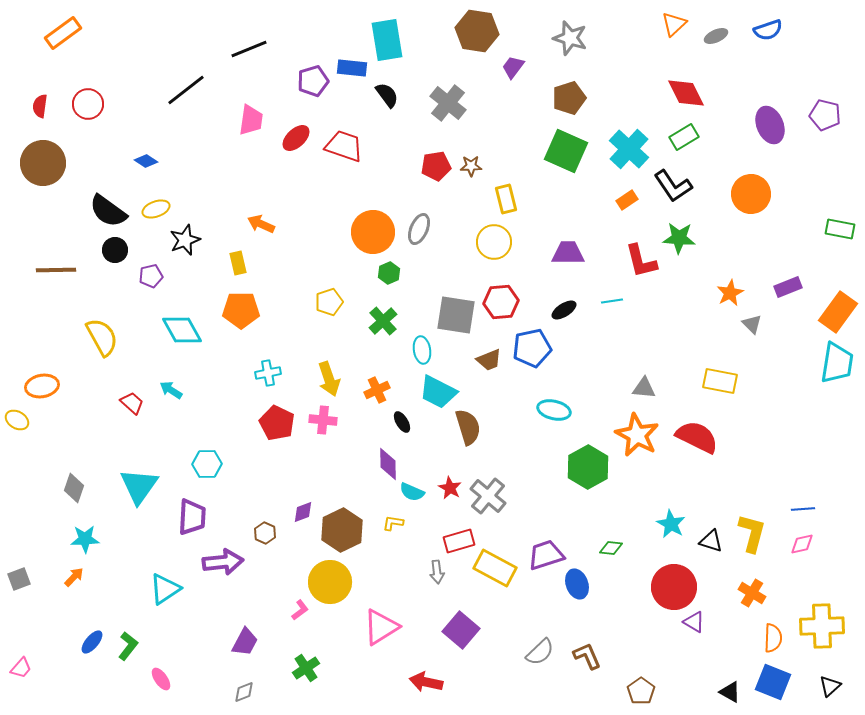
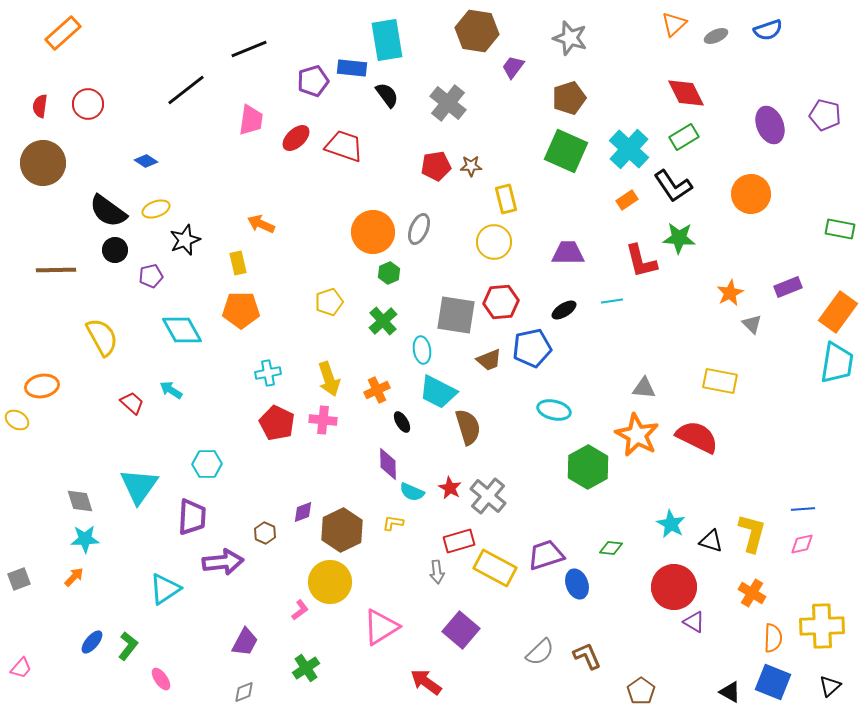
orange rectangle at (63, 33): rotated 6 degrees counterclockwise
gray diamond at (74, 488): moved 6 px right, 13 px down; rotated 36 degrees counterclockwise
red arrow at (426, 682): rotated 24 degrees clockwise
